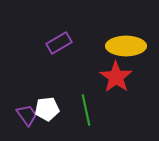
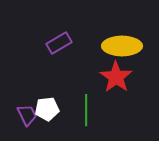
yellow ellipse: moved 4 px left
green line: rotated 12 degrees clockwise
purple trapezoid: rotated 10 degrees clockwise
